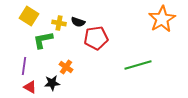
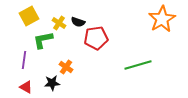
yellow square: rotated 30 degrees clockwise
yellow cross: rotated 24 degrees clockwise
purple line: moved 6 px up
red triangle: moved 4 px left
